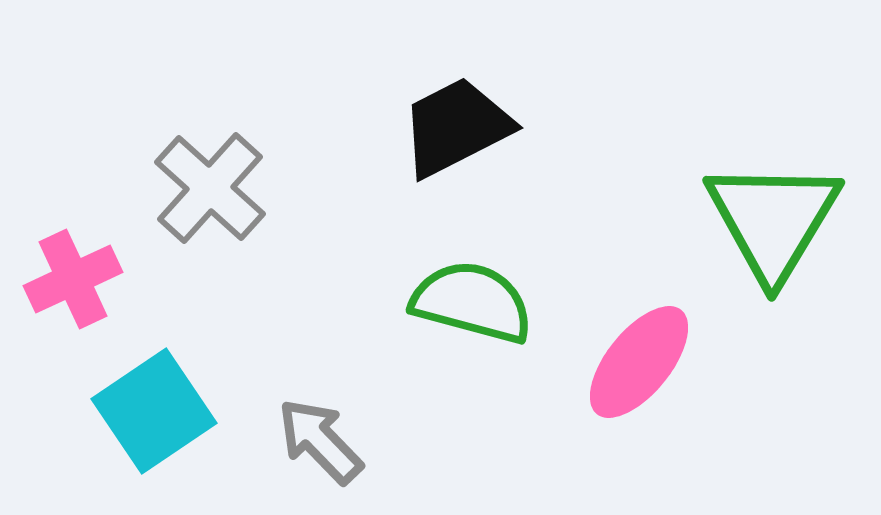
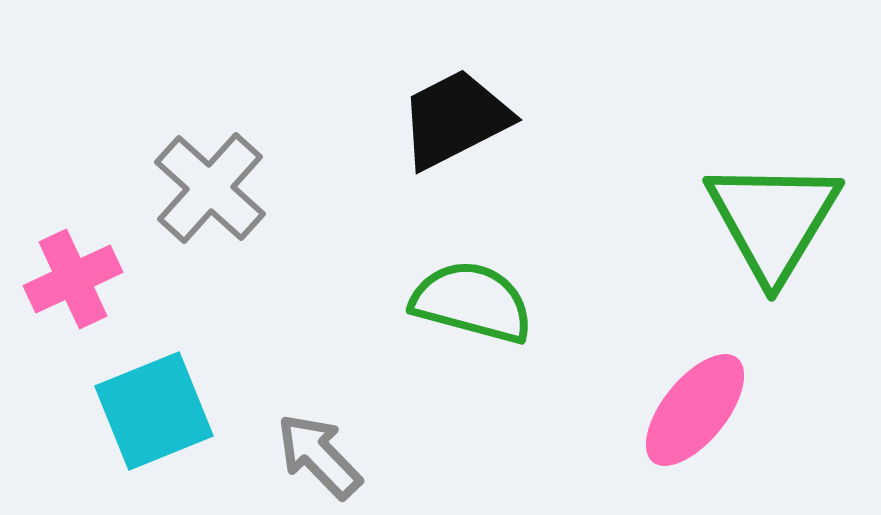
black trapezoid: moved 1 px left, 8 px up
pink ellipse: moved 56 px right, 48 px down
cyan square: rotated 12 degrees clockwise
gray arrow: moved 1 px left, 15 px down
